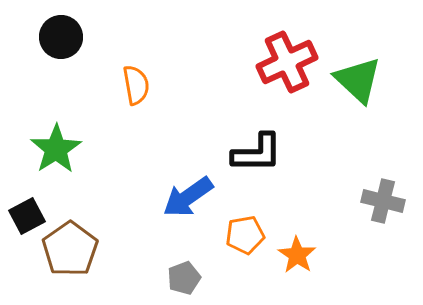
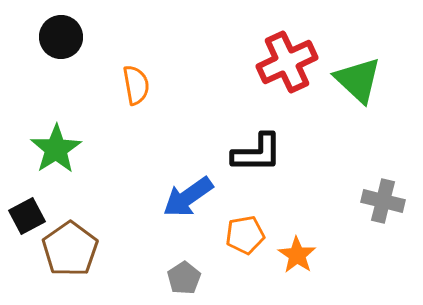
gray pentagon: rotated 12 degrees counterclockwise
